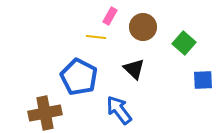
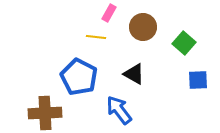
pink rectangle: moved 1 px left, 3 px up
black triangle: moved 5 px down; rotated 15 degrees counterclockwise
blue square: moved 5 px left
brown cross: rotated 8 degrees clockwise
